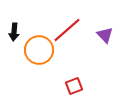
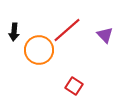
red square: rotated 36 degrees counterclockwise
